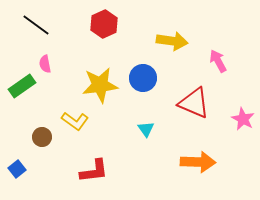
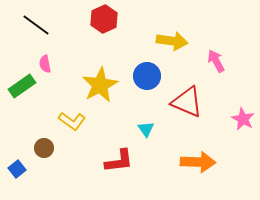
red hexagon: moved 5 px up
pink arrow: moved 2 px left
blue circle: moved 4 px right, 2 px up
yellow star: rotated 21 degrees counterclockwise
red triangle: moved 7 px left, 1 px up
yellow L-shape: moved 3 px left
brown circle: moved 2 px right, 11 px down
red L-shape: moved 25 px right, 10 px up
